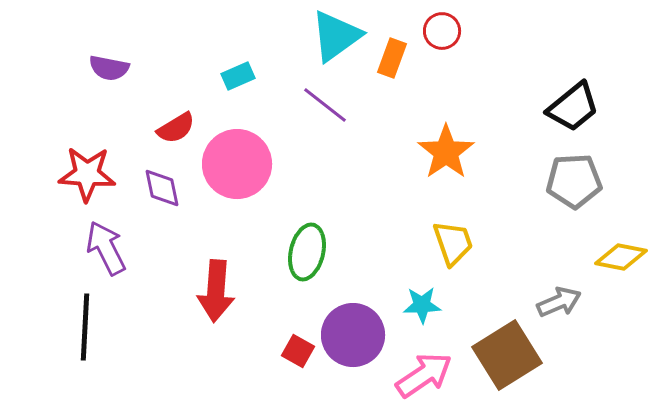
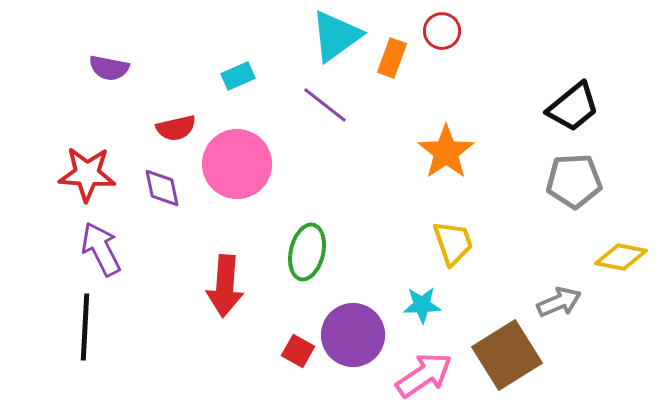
red semicircle: rotated 18 degrees clockwise
purple arrow: moved 5 px left, 1 px down
red arrow: moved 9 px right, 5 px up
